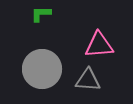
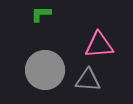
gray circle: moved 3 px right, 1 px down
